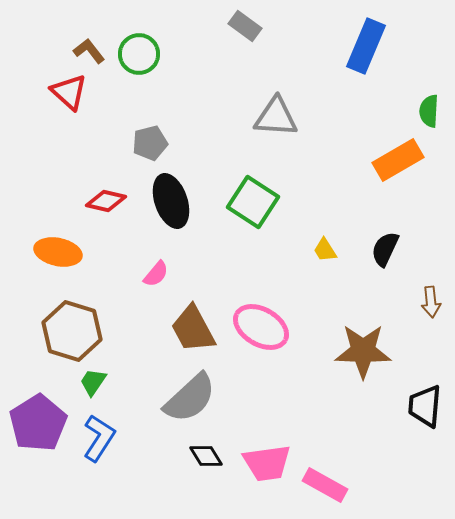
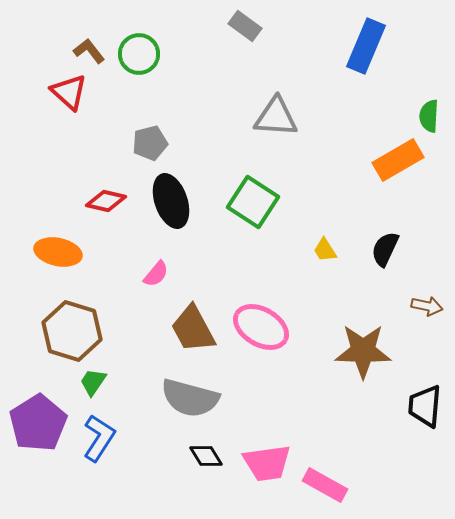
green semicircle: moved 5 px down
brown arrow: moved 4 px left, 4 px down; rotated 72 degrees counterclockwise
gray semicircle: rotated 58 degrees clockwise
